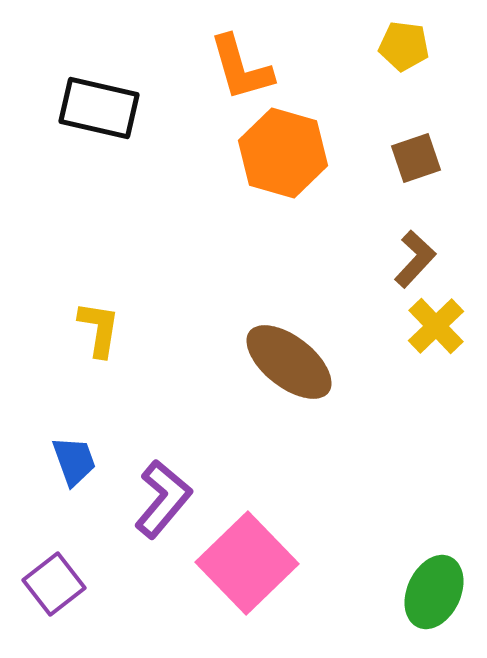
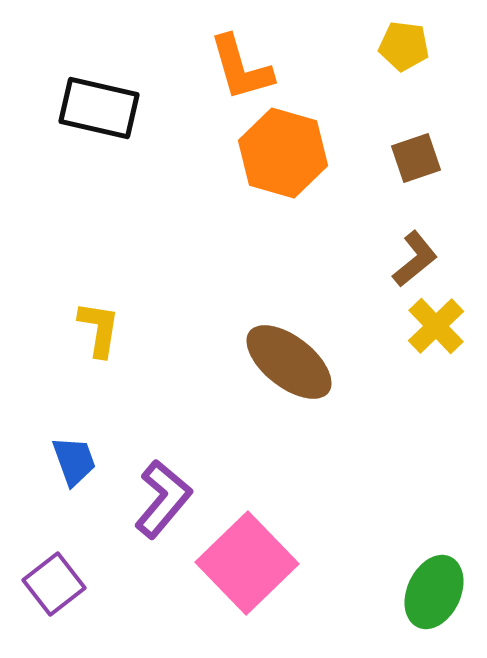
brown L-shape: rotated 8 degrees clockwise
